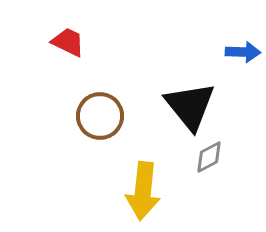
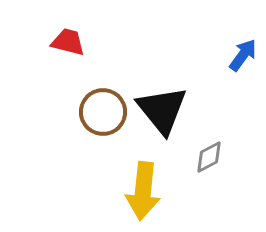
red trapezoid: rotated 12 degrees counterclockwise
blue arrow: moved 3 px down; rotated 56 degrees counterclockwise
black triangle: moved 28 px left, 4 px down
brown circle: moved 3 px right, 4 px up
